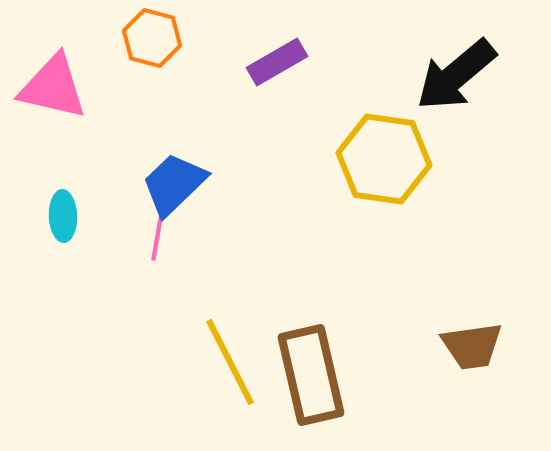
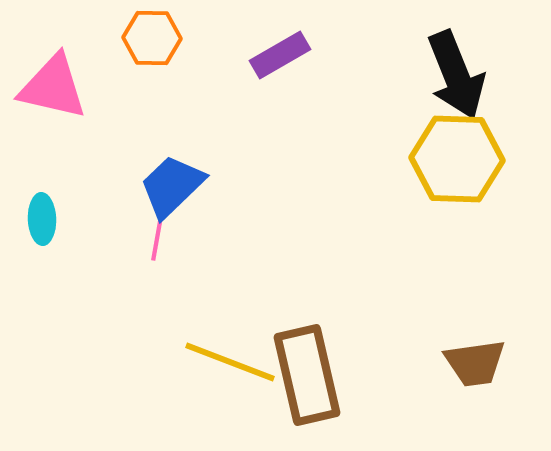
orange hexagon: rotated 14 degrees counterclockwise
purple rectangle: moved 3 px right, 7 px up
black arrow: rotated 72 degrees counterclockwise
yellow hexagon: moved 73 px right; rotated 6 degrees counterclockwise
blue trapezoid: moved 2 px left, 2 px down
cyan ellipse: moved 21 px left, 3 px down
brown trapezoid: moved 3 px right, 17 px down
yellow line: rotated 42 degrees counterclockwise
brown rectangle: moved 4 px left
